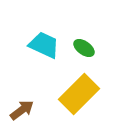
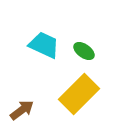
green ellipse: moved 3 px down
